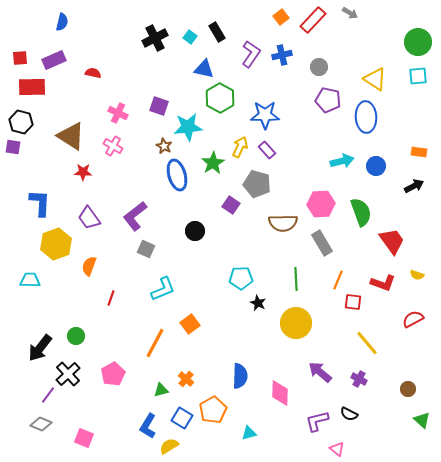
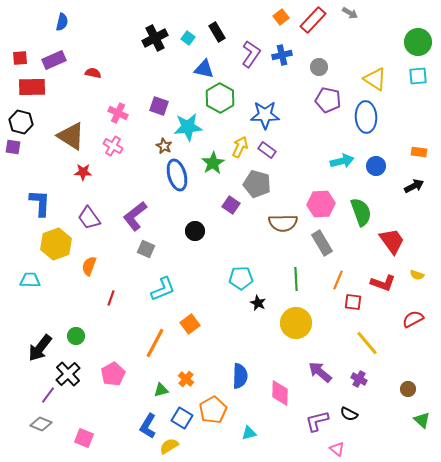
cyan square at (190, 37): moved 2 px left, 1 px down
purple rectangle at (267, 150): rotated 12 degrees counterclockwise
